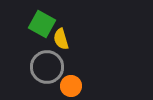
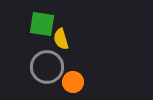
green square: rotated 20 degrees counterclockwise
orange circle: moved 2 px right, 4 px up
